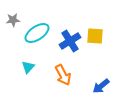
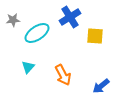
blue cross: moved 24 px up
